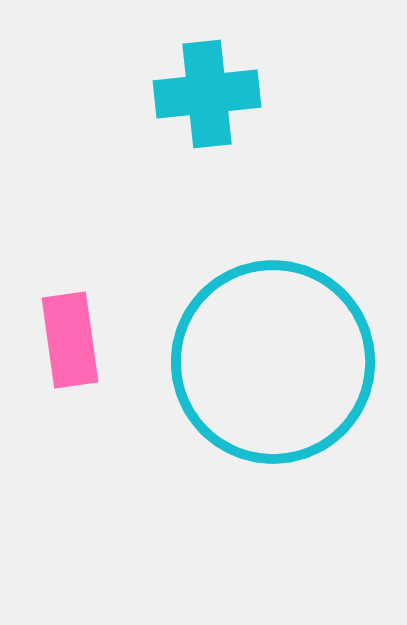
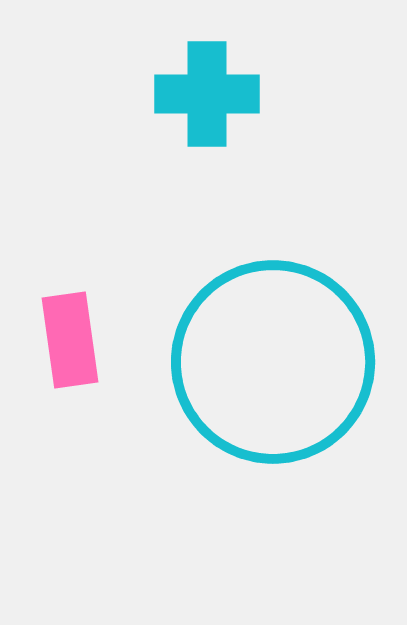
cyan cross: rotated 6 degrees clockwise
